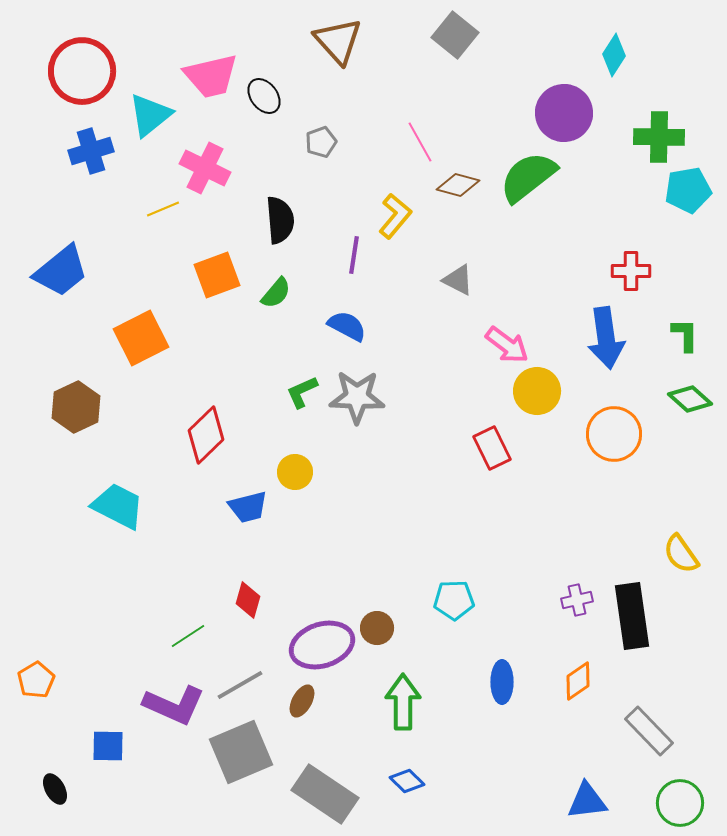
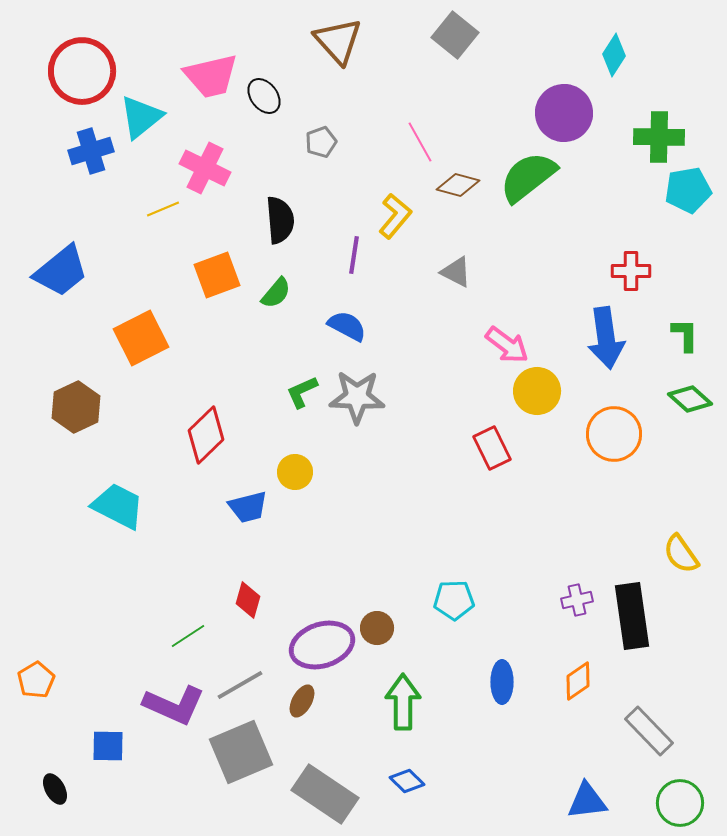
cyan triangle at (150, 115): moved 9 px left, 2 px down
gray triangle at (458, 280): moved 2 px left, 8 px up
